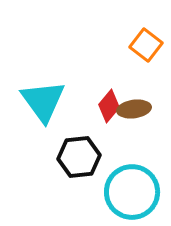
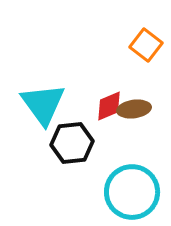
cyan triangle: moved 3 px down
red diamond: rotated 28 degrees clockwise
black hexagon: moved 7 px left, 14 px up
